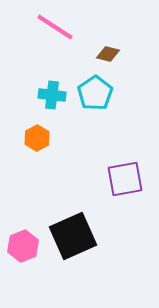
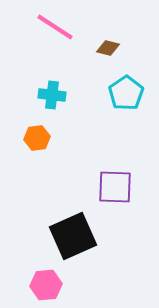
brown diamond: moved 6 px up
cyan pentagon: moved 31 px right
orange hexagon: rotated 20 degrees clockwise
purple square: moved 10 px left, 8 px down; rotated 12 degrees clockwise
pink hexagon: moved 23 px right, 39 px down; rotated 16 degrees clockwise
